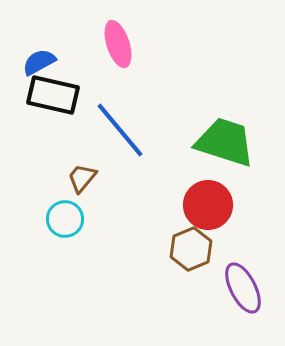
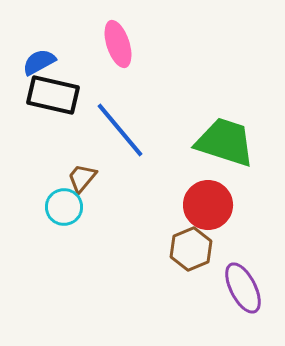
cyan circle: moved 1 px left, 12 px up
